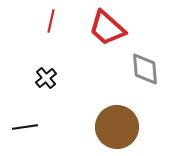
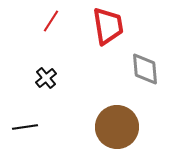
red line: rotated 20 degrees clockwise
red trapezoid: moved 1 px right, 2 px up; rotated 141 degrees counterclockwise
